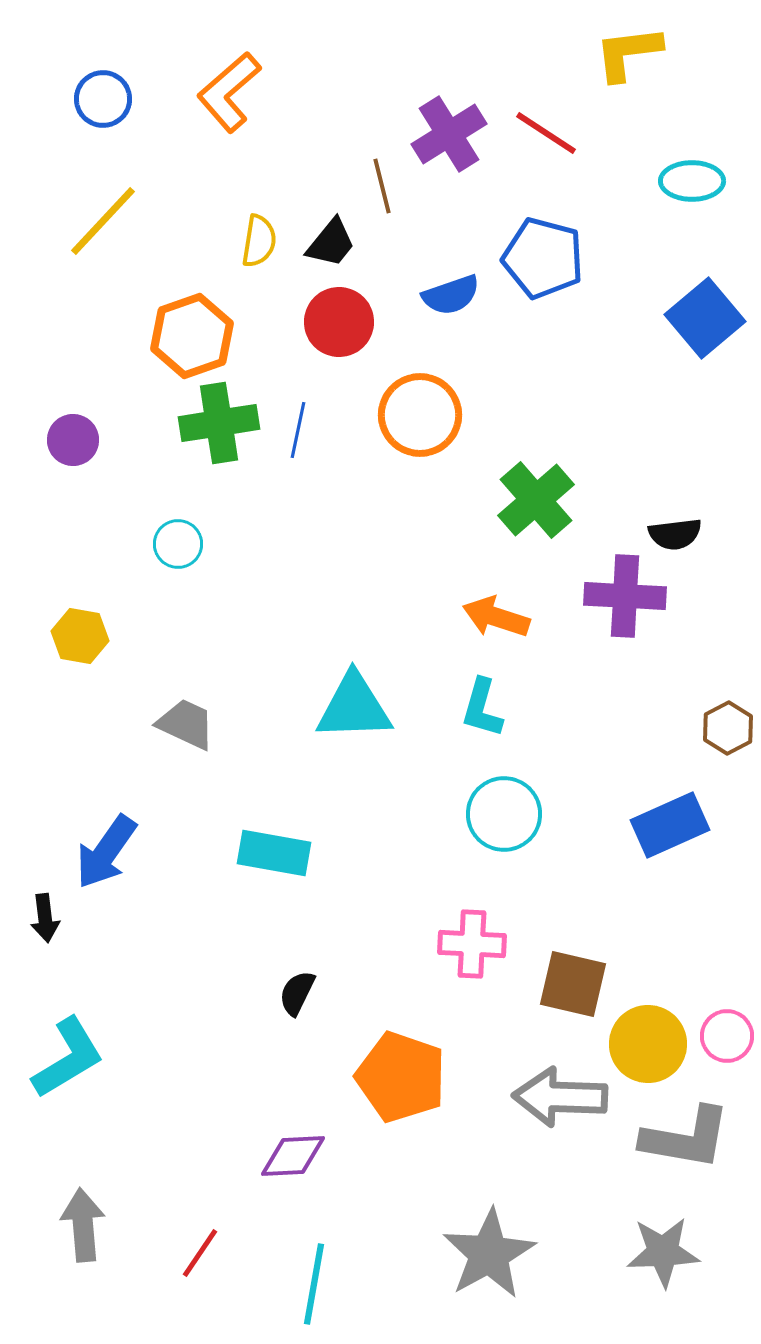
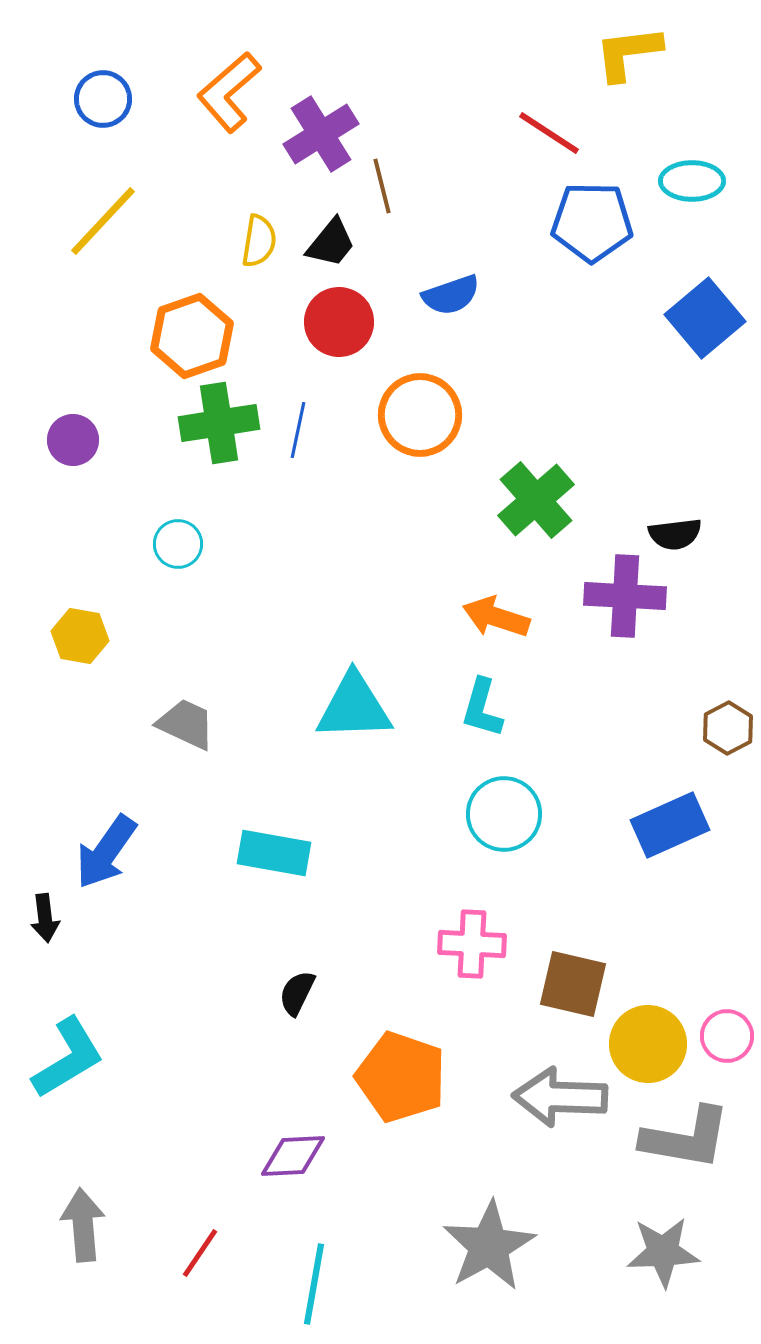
red line at (546, 133): moved 3 px right
purple cross at (449, 134): moved 128 px left
blue pentagon at (543, 258): moved 49 px right, 36 px up; rotated 14 degrees counterclockwise
gray star at (489, 1254): moved 8 px up
